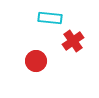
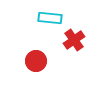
red cross: moved 1 px right, 1 px up
